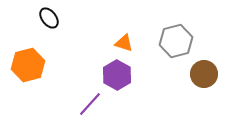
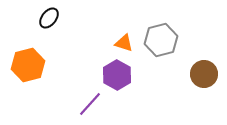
black ellipse: rotated 75 degrees clockwise
gray hexagon: moved 15 px left, 1 px up
